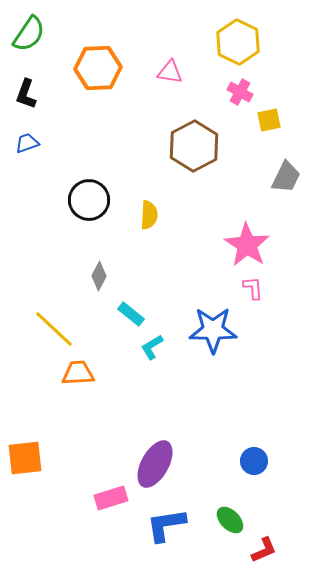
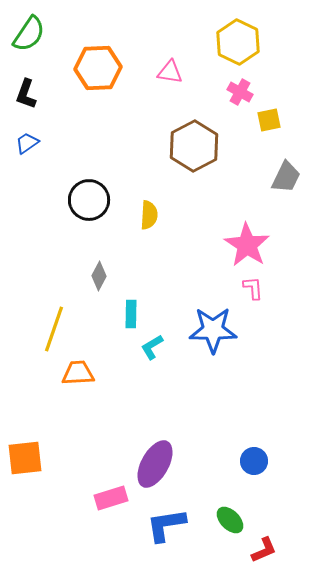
blue trapezoid: rotated 15 degrees counterclockwise
cyan rectangle: rotated 52 degrees clockwise
yellow line: rotated 66 degrees clockwise
